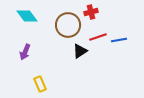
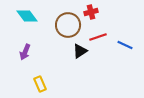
blue line: moved 6 px right, 5 px down; rotated 35 degrees clockwise
